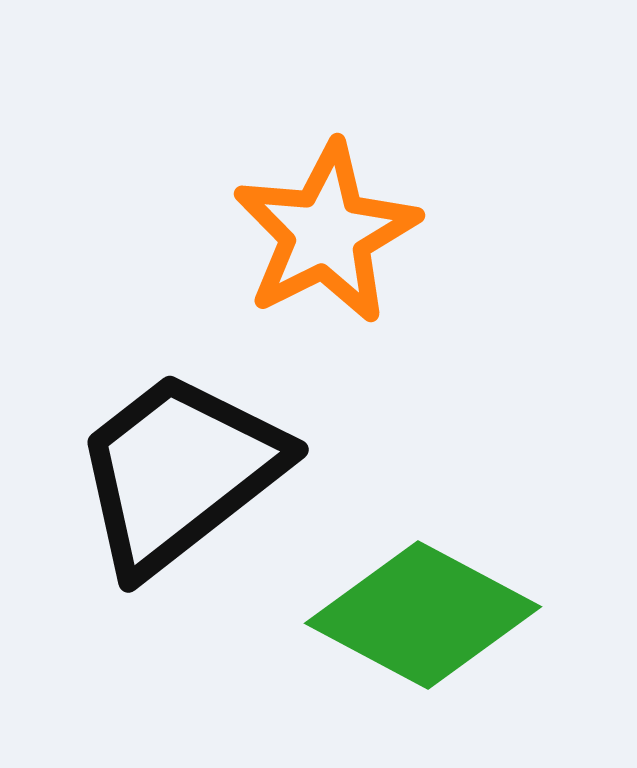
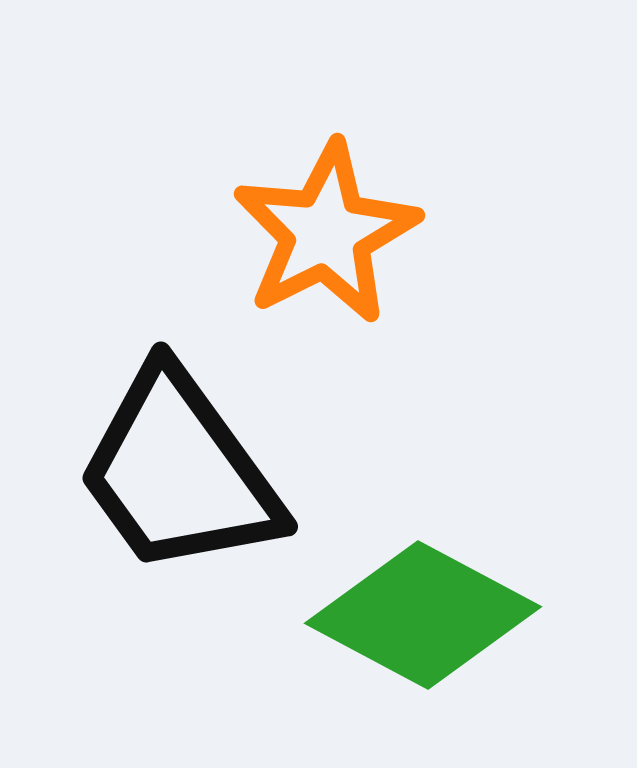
black trapezoid: rotated 88 degrees counterclockwise
